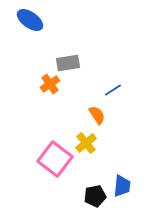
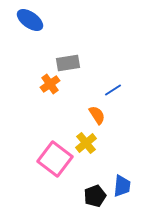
black pentagon: rotated 10 degrees counterclockwise
